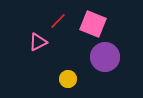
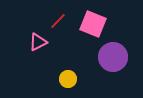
purple circle: moved 8 px right
